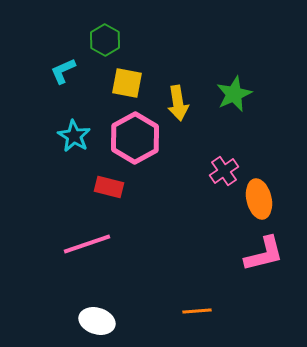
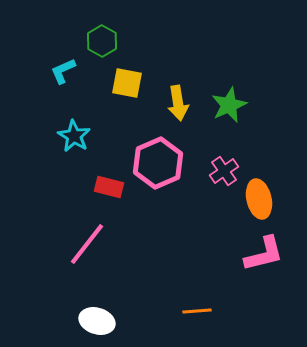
green hexagon: moved 3 px left, 1 px down
green star: moved 5 px left, 11 px down
pink hexagon: moved 23 px right, 25 px down; rotated 6 degrees clockwise
pink line: rotated 33 degrees counterclockwise
